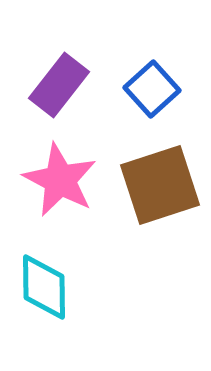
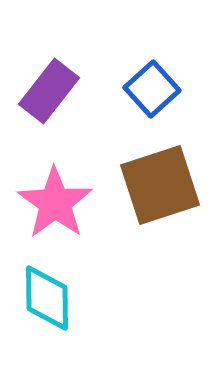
purple rectangle: moved 10 px left, 6 px down
pink star: moved 5 px left, 23 px down; rotated 8 degrees clockwise
cyan diamond: moved 3 px right, 11 px down
